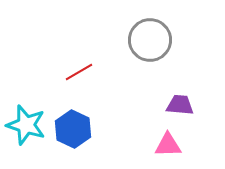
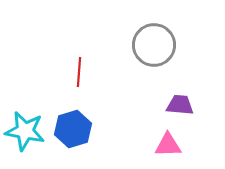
gray circle: moved 4 px right, 5 px down
red line: rotated 56 degrees counterclockwise
cyan star: moved 1 px left, 6 px down; rotated 6 degrees counterclockwise
blue hexagon: rotated 18 degrees clockwise
